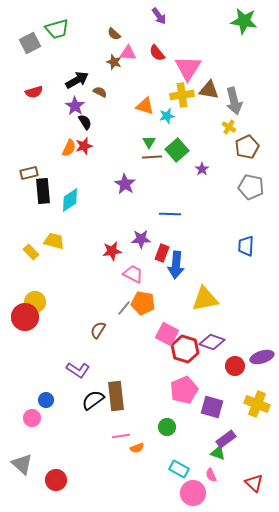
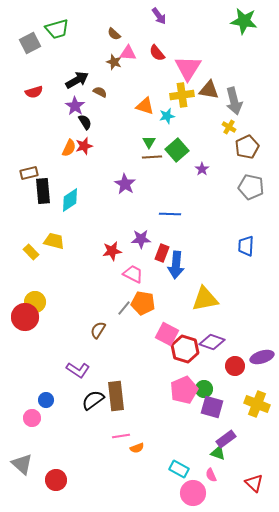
green circle at (167, 427): moved 37 px right, 38 px up
